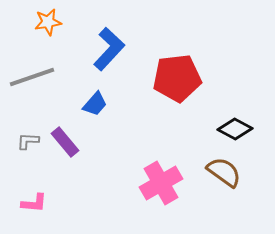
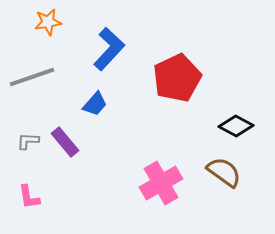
red pentagon: rotated 18 degrees counterclockwise
black diamond: moved 1 px right, 3 px up
pink L-shape: moved 5 px left, 6 px up; rotated 76 degrees clockwise
